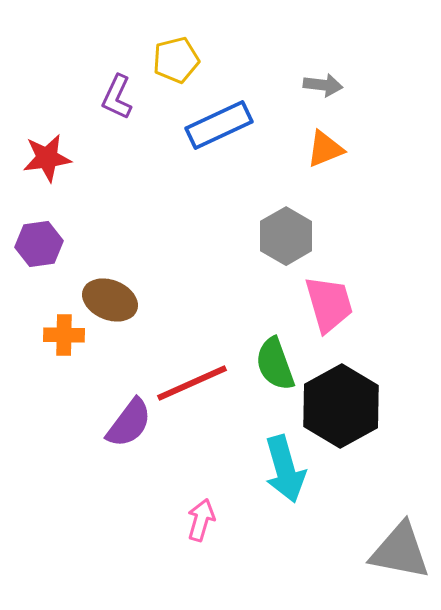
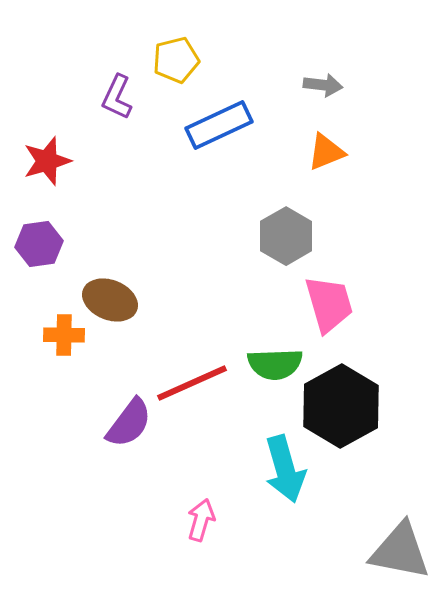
orange triangle: moved 1 px right, 3 px down
red star: moved 3 px down; rotated 9 degrees counterclockwise
green semicircle: rotated 72 degrees counterclockwise
